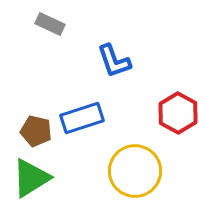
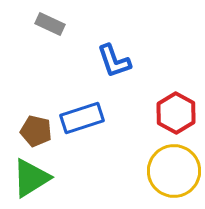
red hexagon: moved 2 px left
yellow circle: moved 39 px right
